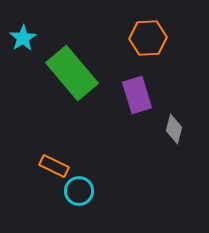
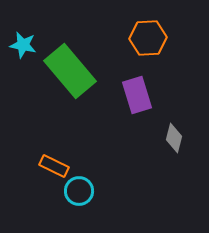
cyan star: moved 7 px down; rotated 28 degrees counterclockwise
green rectangle: moved 2 px left, 2 px up
gray diamond: moved 9 px down
